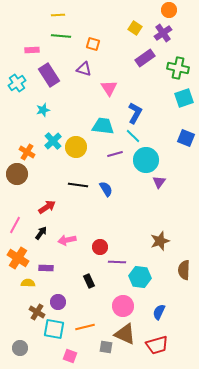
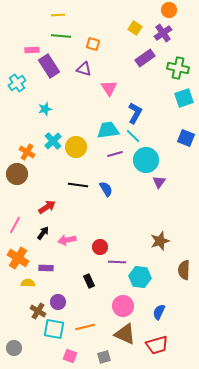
purple rectangle at (49, 75): moved 9 px up
cyan star at (43, 110): moved 2 px right, 1 px up
cyan trapezoid at (103, 126): moved 5 px right, 4 px down; rotated 15 degrees counterclockwise
black arrow at (41, 233): moved 2 px right
brown cross at (37, 312): moved 1 px right, 1 px up
gray square at (106, 347): moved 2 px left, 10 px down; rotated 24 degrees counterclockwise
gray circle at (20, 348): moved 6 px left
